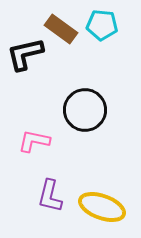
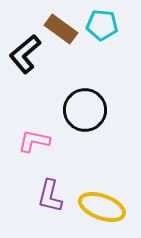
black L-shape: rotated 27 degrees counterclockwise
